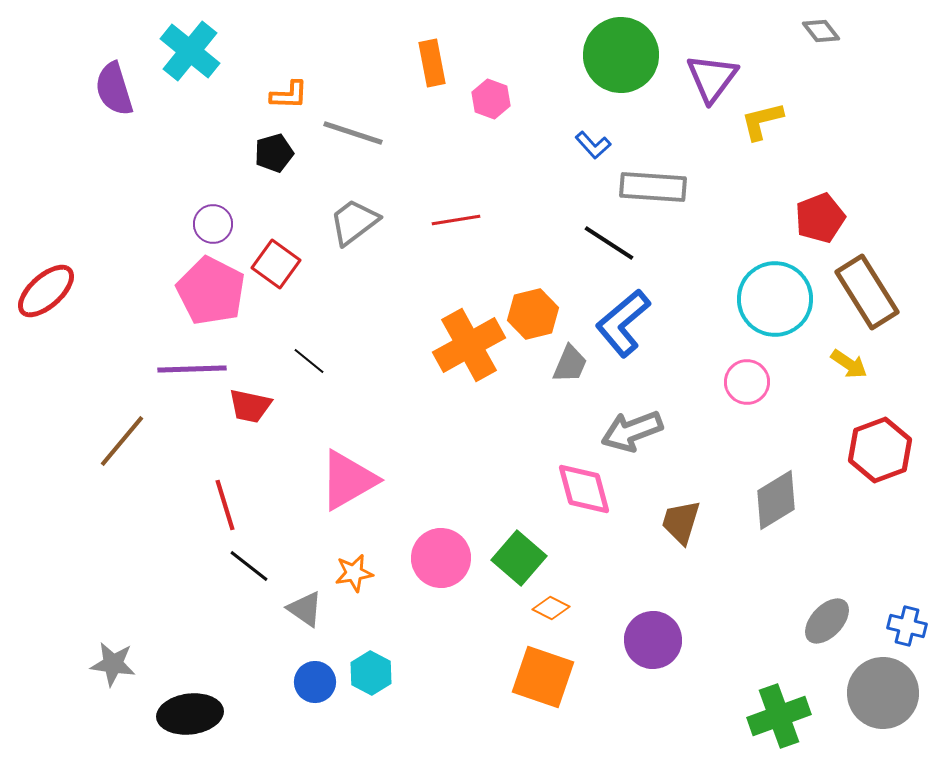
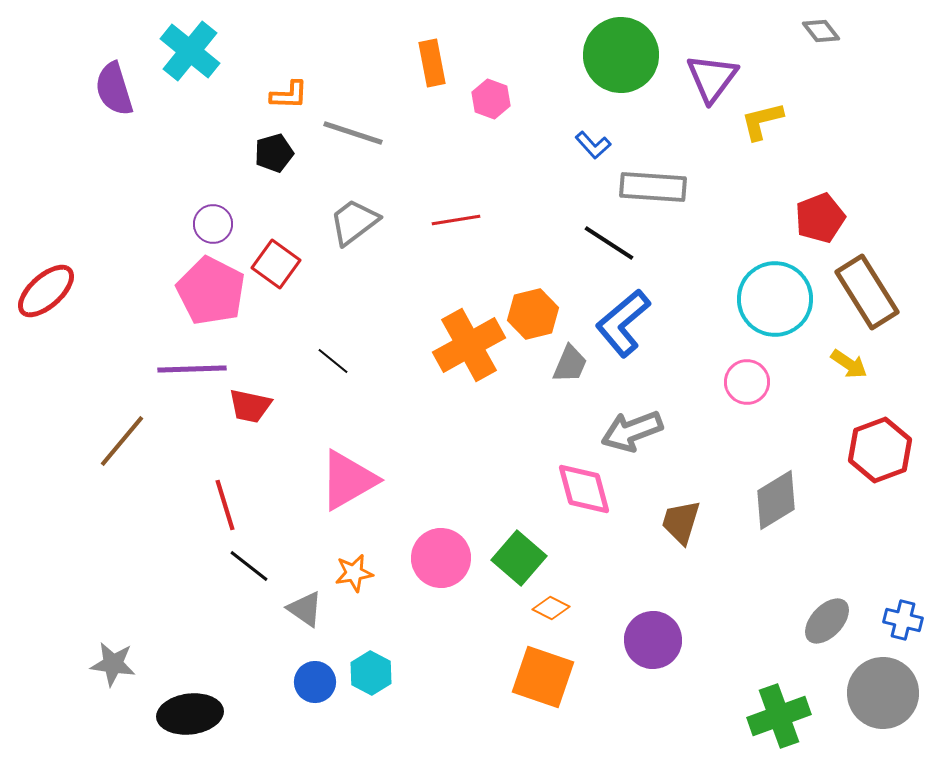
black line at (309, 361): moved 24 px right
blue cross at (907, 626): moved 4 px left, 6 px up
